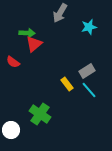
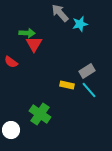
gray arrow: rotated 108 degrees clockwise
cyan star: moved 9 px left, 3 px up
red triangle: rotated 18 degrees counterclockwise
red semicircle: moved 2 px left
yellow rectangle: moved 1 px down; rotated 40 degrees counterclockwise
